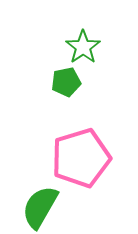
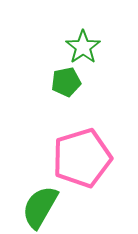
pink pentagon: moved 1 px right
